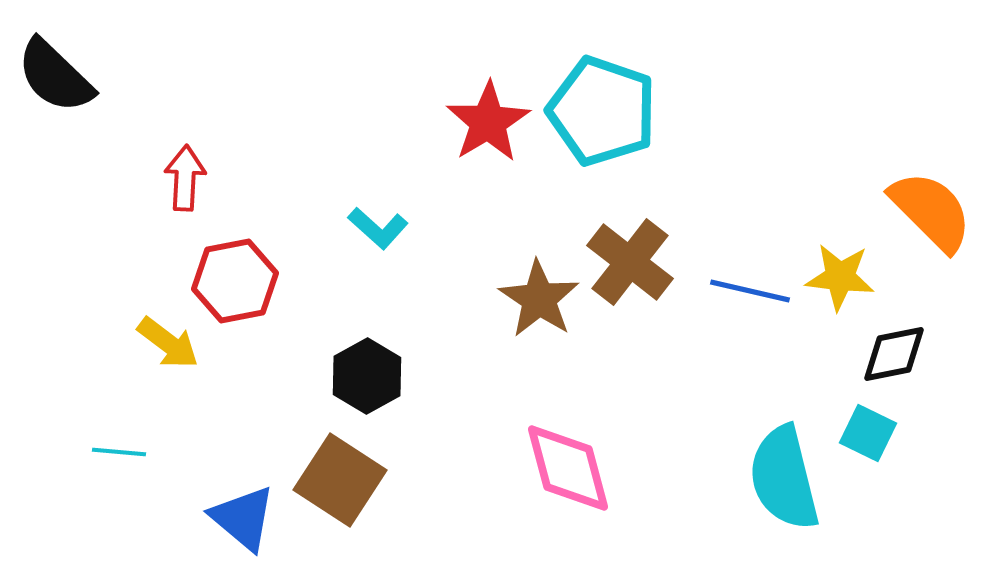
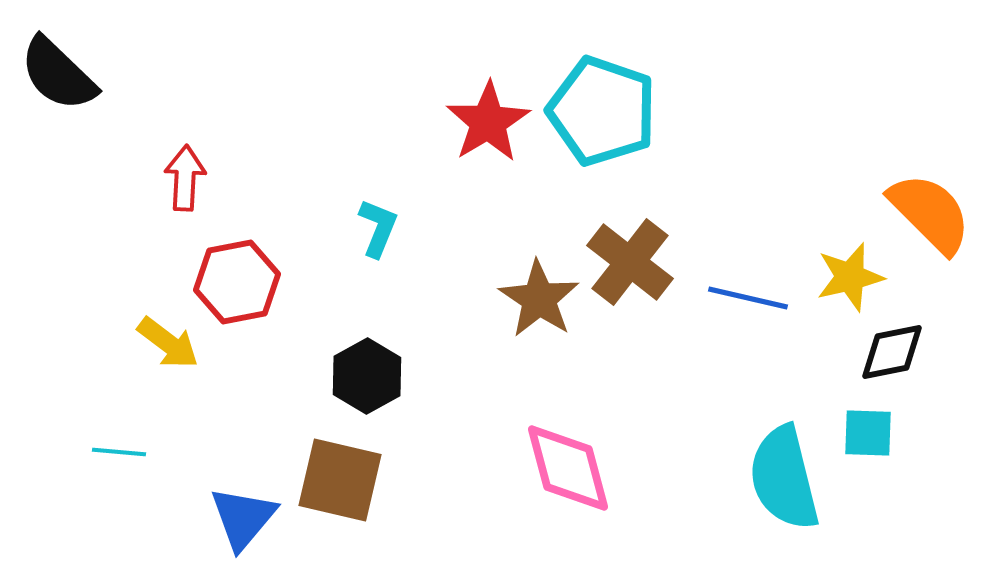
black semicircle: moved 3 px right, 2 px up
orange semicircle: moved 1 px left, 2 px down
cyan L-shape: rotated 110 degrees counterclockwise
yellow star: moved 10 px right; rotated 20 degrees counterclockwise
red hexagon: moved 2 px right, 1 px down
blue line: moved 2 px left, 7 px down
black diamond: moved 2 px left, 2 px up
cyan square: rotated 24 degrees counterclockwise
brown square: rotated 20 degrees counterclockwise
blue triangle: rotated 30 degrees clockwise
